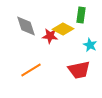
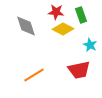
green rectangle: rotated 28 degrees counterclockwise
red star: moved 6 px right, 24 px up
orange line: moved 3 px right, 5 px down
